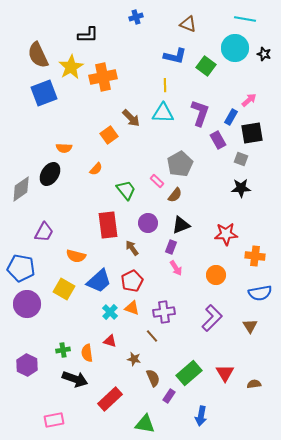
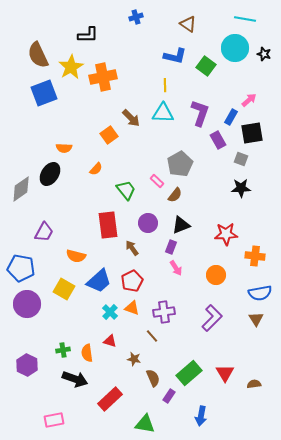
brown triangle at (188, 24): rotated 12 degrees clockwise
brown triangle at (250, 326): moved 6 px right, 7 px up
